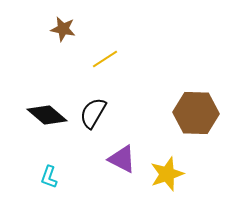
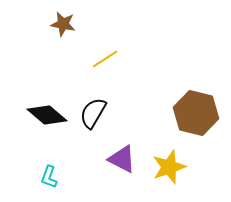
brown star: moved 5 px up
brown hexagon: rotated 12 degrees clockwise
yellow star: moved 2 px right, 7 px up
